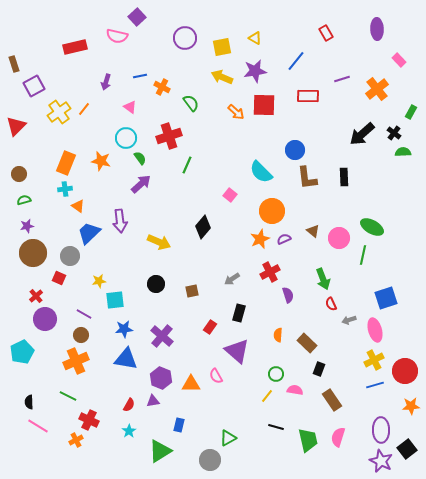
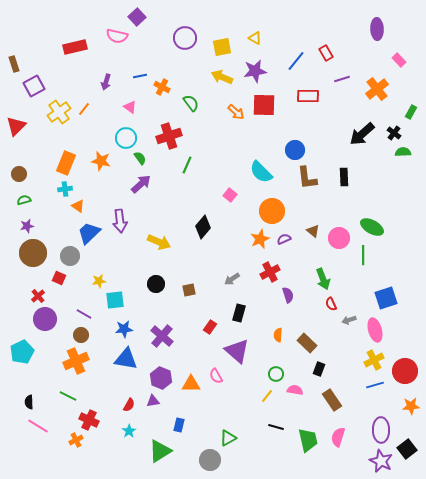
red rectangle at (326, 33): moved 20 px down
green line at (363, 255): rotated 12 degrees counterclockwise
brown square at (192, 291): moved 3 px left, 1 px up
red cross at (36, 296): moved 2 px right
